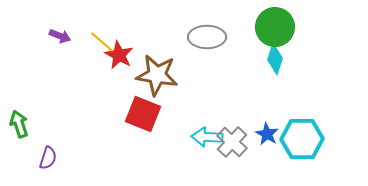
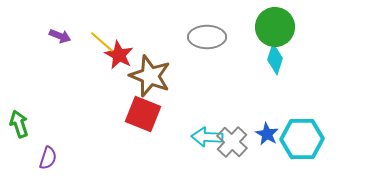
brown star: moved 7 px left, 1 px down; rotated 12 degrees clockwise
